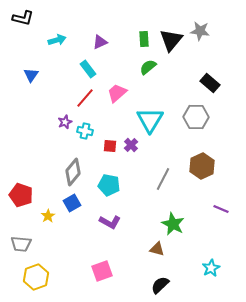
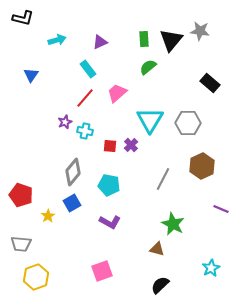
gray hexagon: moved 8 px left, 6 px down
